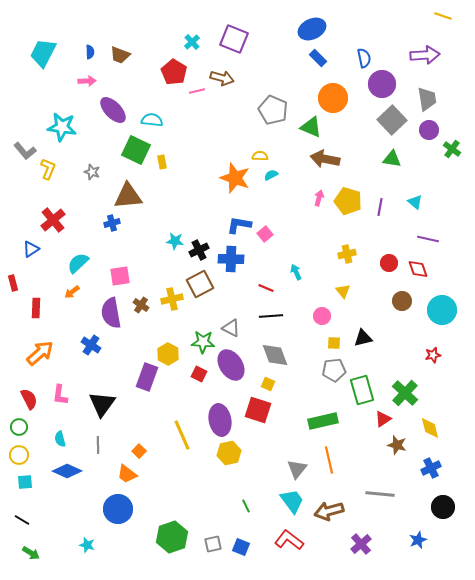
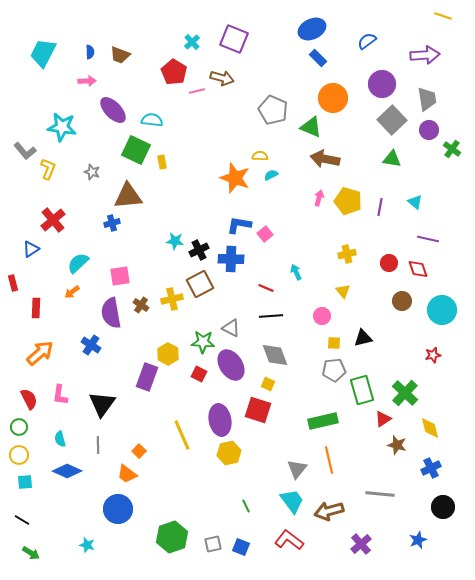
blue semicircle at (364, 58): moved 3 px right, 17 px up; rotated 114 degrees counterclockwise
